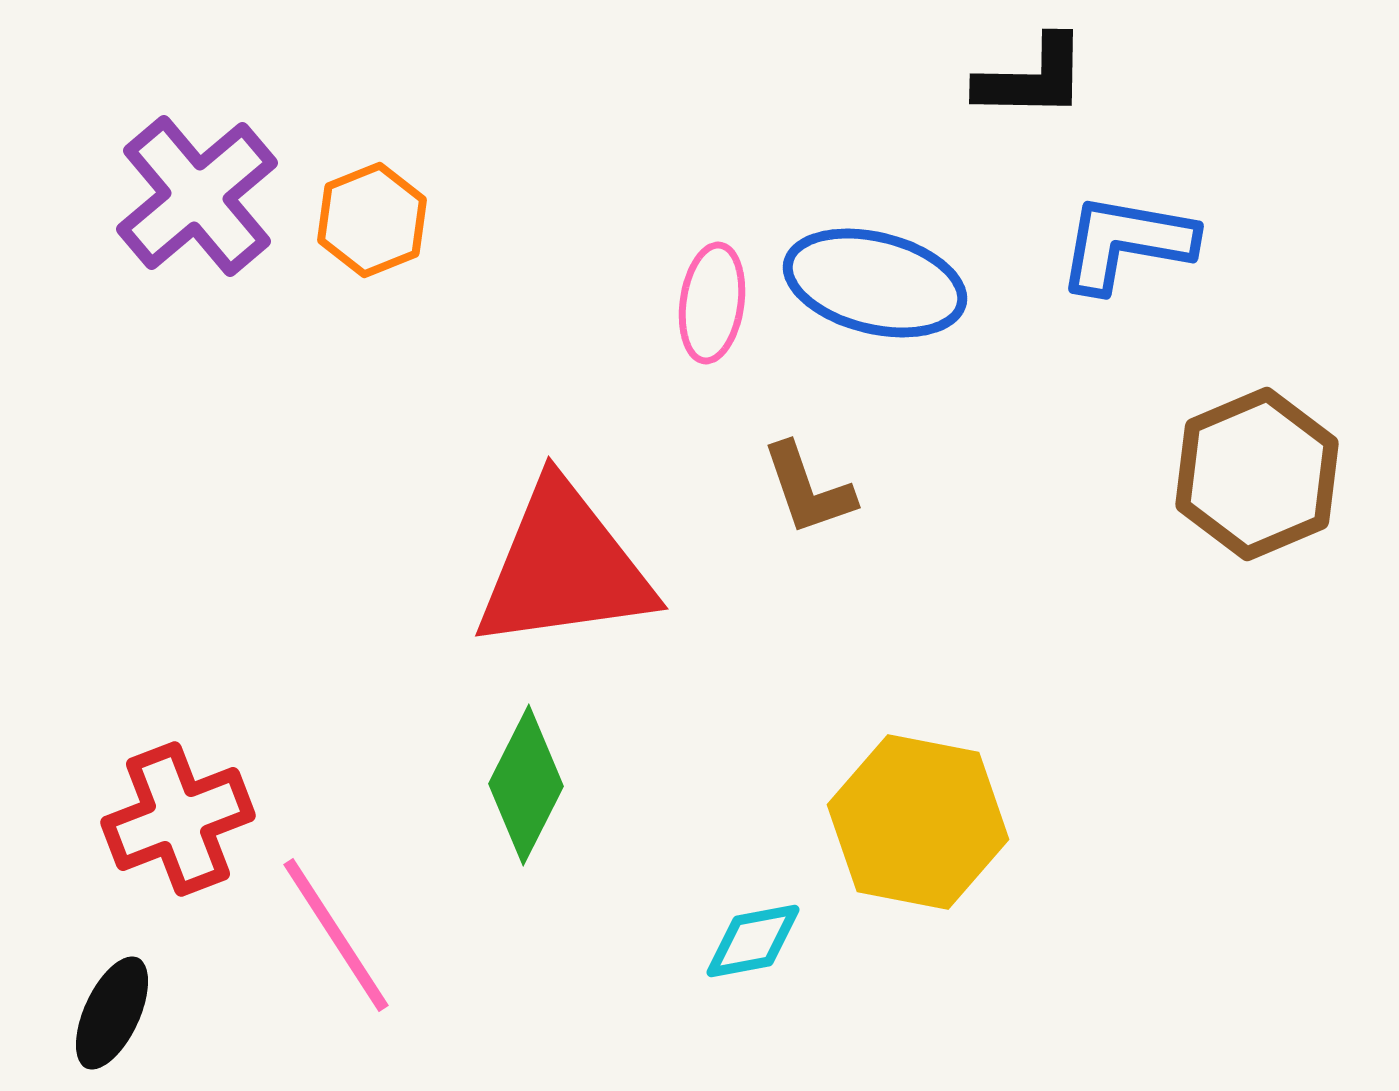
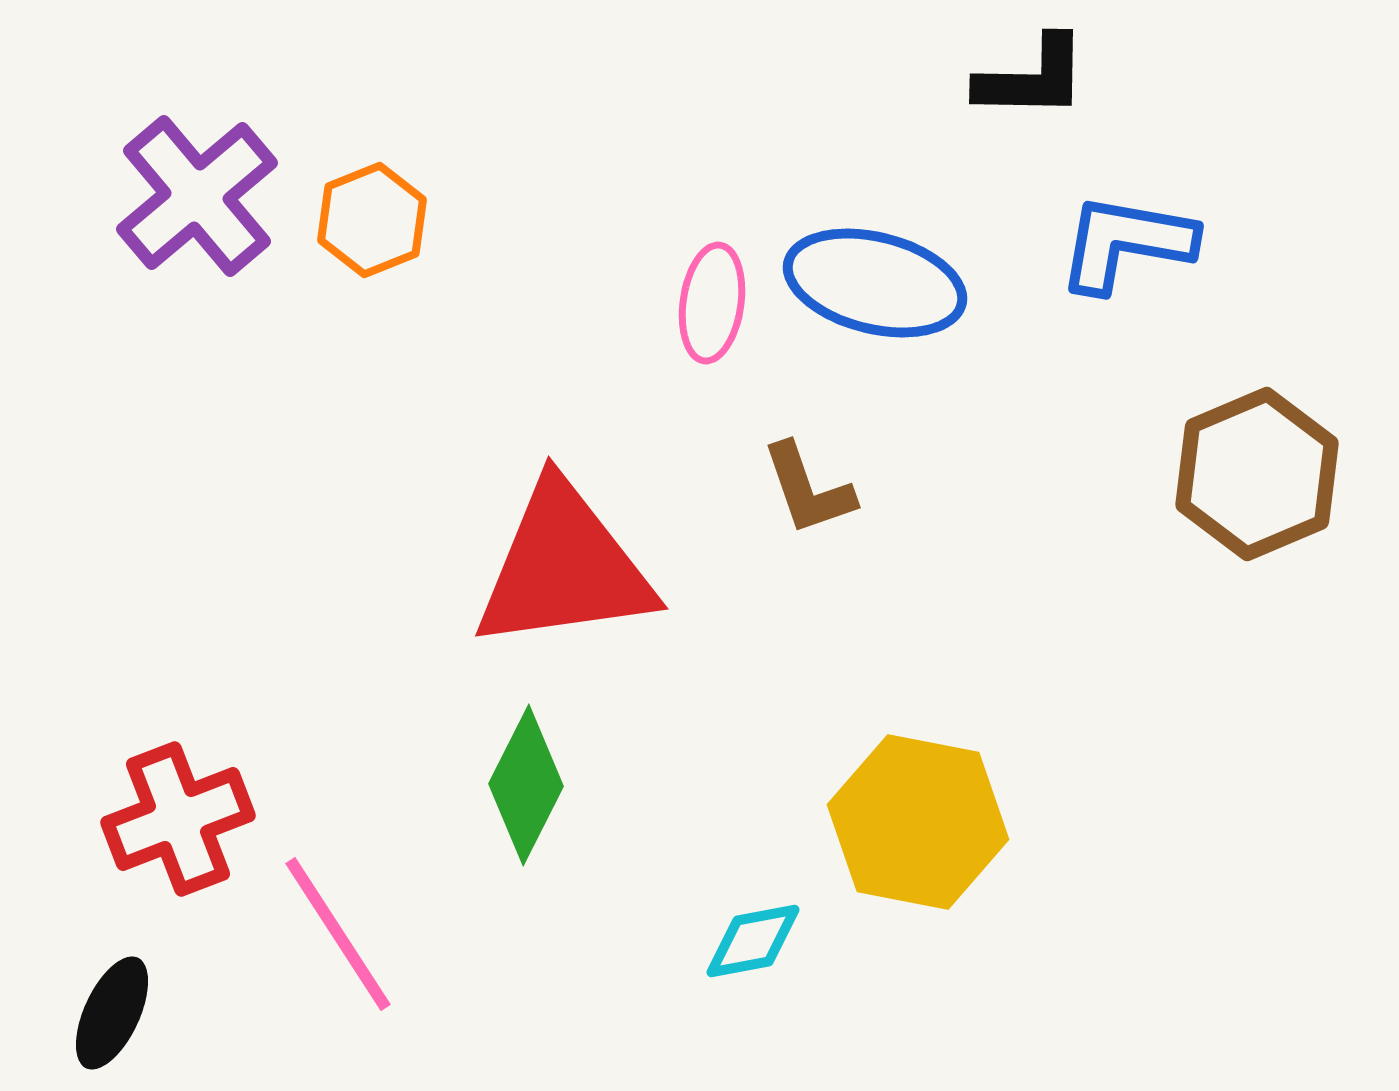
pink line: moved 2 px right, 1 px up
